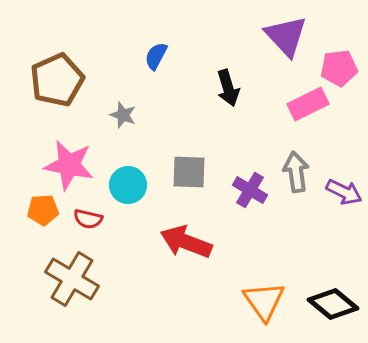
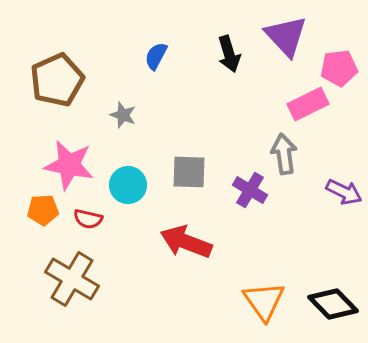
black arrow: moved 1 px right, 34 px up
gray arrow: moved 12 px left, 18 px up
black diamond: rotated 6 degrees clockwise
